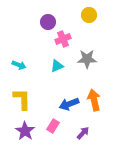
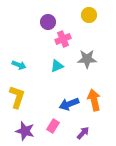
yellow L-shape: moved 5 px left, 2 px up; rotated 20 degrees clockwise
purple star: rotated 18 degrees counterclockwise
